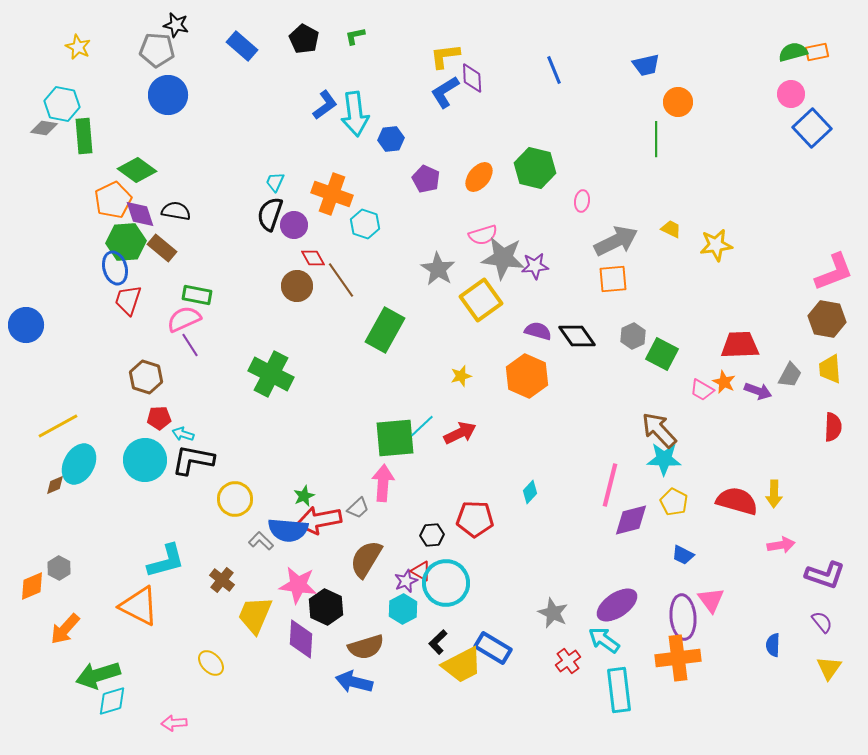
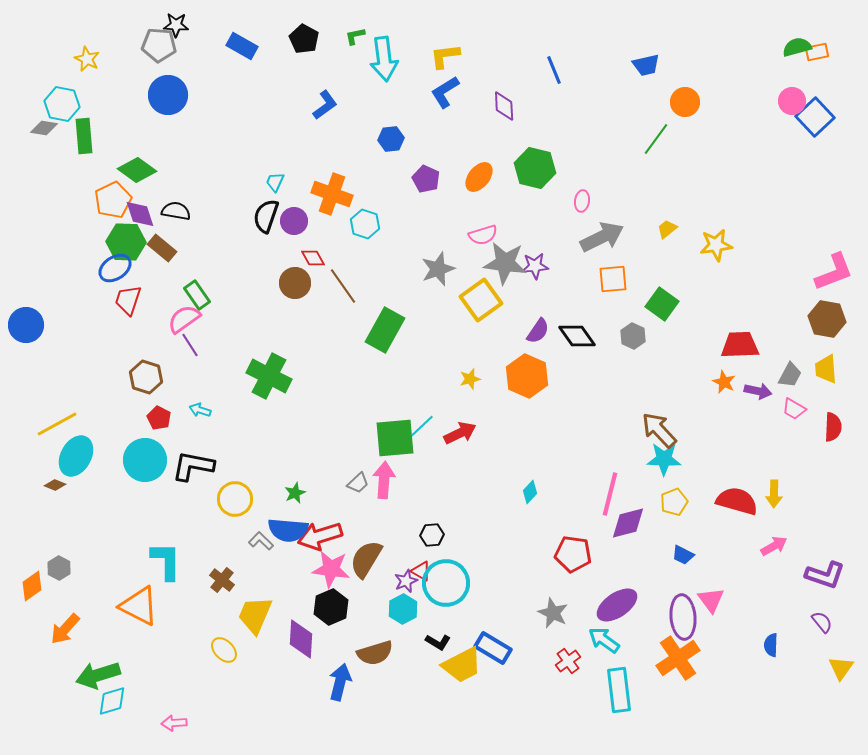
black star at (176, 25): rotated 10 degrees counterclockwise
blue rectangle at (242, 46): rotated 12 degrees counterclockwise
yellow star at (78, 47): moved 9 px right, 12 px down
gray pentagon at (157, 50): moved 2 px right, 5 px up
green semicircle at (793, 52): moved 4 px right, 5 px up
purple diamond at (472, 78): moved 32 px right, 28 px down
pink circle at (791, 94): moved 1 px right, 7 px down
orange circle at (678, 102): moved 7 px right
cyan arrow at (355, 114): moved 29 px right, 55 px up
blue square at (812, 128): moved 3 px right, 11 px up
green line at (656, 139): rotated 36 degrees clockwise
black semicircle at (270, 214): moved 4 px left, 2 px down
purple circle at (294, 225): moved 4 px up
yellow trapezoid at (671, 229): moved 4 px left; rotated 65 degrees counterclockwise
gray arrow at (616, 241): moved 14 px left, 4 px up
green hexagon at (126, 242): rotated 6 degrees clockwise
gray star at (503, 258): moved 2 px right, 5 px down
blue ellipse at (115, 268): rotated 72 degrees clockwise
gray star at (438, 269): rotated 20 degrees clockwise
brown line at (341, 280): moved 2 px right, 6 px down
brown circle at (297, 286): moved 2 px left, 3 px up
green rectangle at (197, 295): rotated 44 degrees clockwise
pink semicircle at (184, 319): rotated 12 degrees counterclockwise
purple semicircle at (538, 331): rotated 108 degrees clockwise
gray hexagon at (633, 336): rotated 10 degrees counterclockwise
green square at (662, 354): moved 50 px up; rotated 8 degrees clockwise
yellow trapezoid at (830, 369): moved 4 px left
green cross at (271, 374): moved 2 px left, 2 px down
yellow star at (461, 376): moved 9 px right, 3 px down
pink trapezoid at (702, 390): moved 92 px right, 19 px down
purple arrow at (758, 391): rotated 8 degrees counterclockwise
red pentagon at (159, 418): rotated 30 degrees clockwise
yellow line at (58, 426): moved 1 px left, 2 px up
cyan arrow at (183, 434): moved 17 px right, 24 px up
black L-shape at (193, 460): moved 6 px down
cyan ellipse at (79, 464): moved 3 px left, 8 px up
pink arrow at (383, 483): moved 1 px right, 3 px up
brown diamond at (55, 485): rotated 45 degrees clockwise
pink line at (610, 485): moved 9 px down
green star at (304, 496): moved 9 px left, 3 px up
yellow pentagon at (674, 502): rotated 24 degrees clockwise
gray trapezoid at (358, 508): moved 25 px up
red pentagon at (475, 519): moved 98 px right, 35 px down; rotated 6 degrees clockwise
red arrow at (319, 520): moved 1 px right, 16 px down; rotated 6 degrees counterclockwise
purple diamond at (631, 520): moved 3 px left, 3 px down
pink arrow at (781, 545): moved 7 px left, 1 px down; rotated 20 degrees counterclockwise
cyan L-shape at (166, 561): rotated 75 degrees counterclockwise
pink star at (298, 585): moved 33 px right, 16 px up
orange diamond at (32, 586): rotated 12 degrees counterclockwise
black hexagon at (326, 607): moved 5 px right; rotated 12 degrees clockwise
black L-shape at (438, 642): rotated 105 degrees counterclockwise
blue semicircle at (773, 645): moved 2 px left
brown semicircle at (366, 647): moved 9 px right, 6 px down
orange cross at (678, 658): rotated 27 degrees counterclockwise
yellow ellipse at (211, 663): moved 13 px right, 13 px up
yellow triangle at (829, 668): moved 12 px right
blue arrow at (354, 682): moved 14 px left; rotated 90 degrees clockwise
